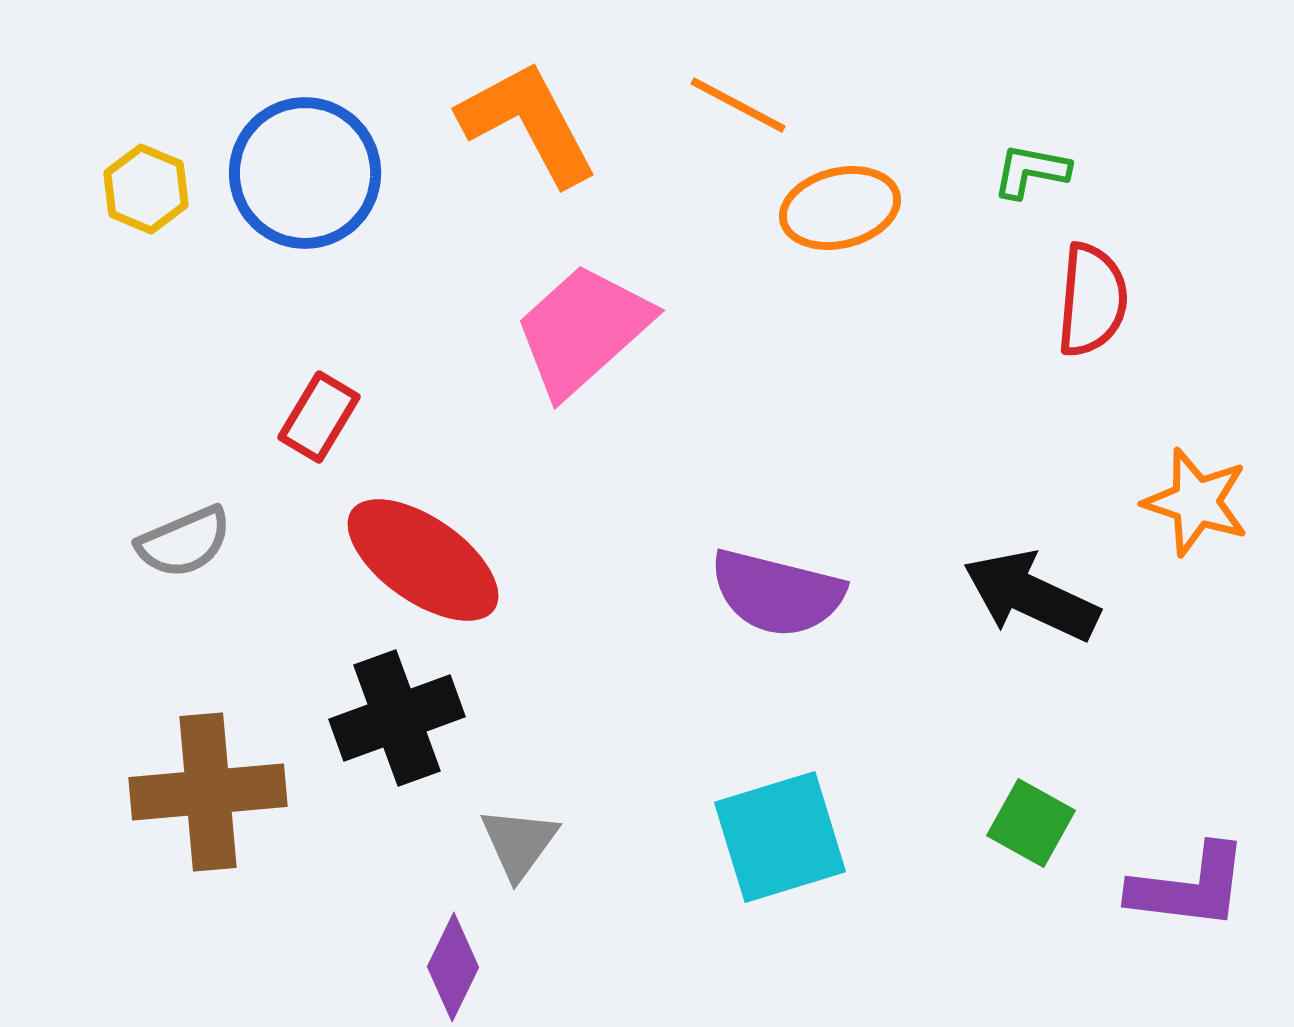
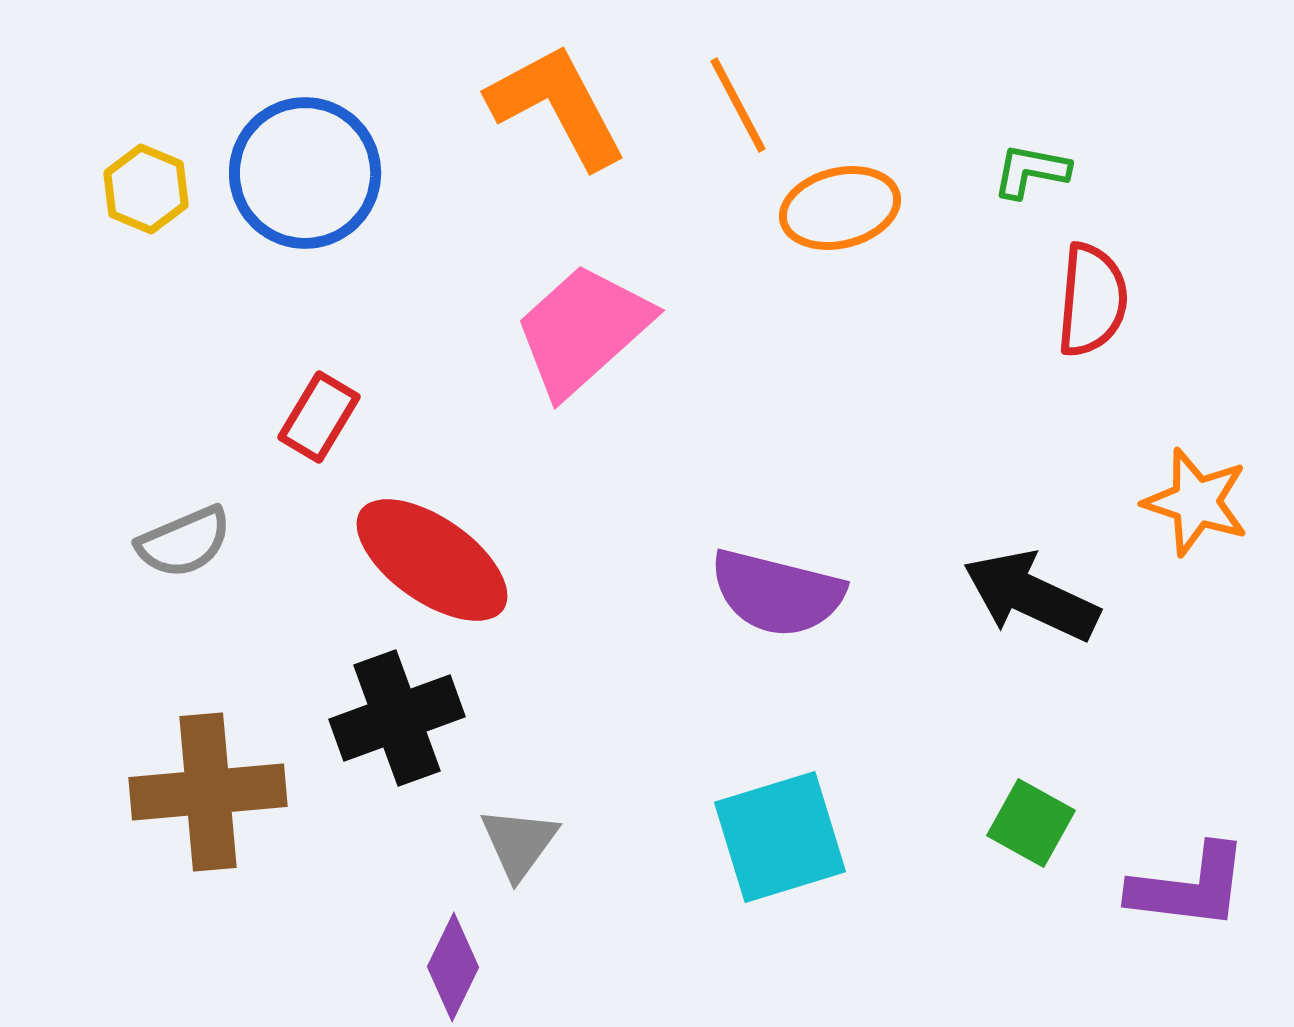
orange line: rotated 34 degrees clockwise
orange L-shape: moved 29 px right, 17 px up
red ellipse: moved 9 px right
